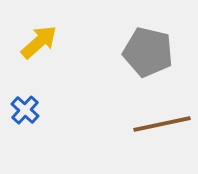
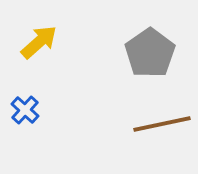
gray pentagon: moved 2 px right, 1 px down; rotated 24 degrees clockwise
